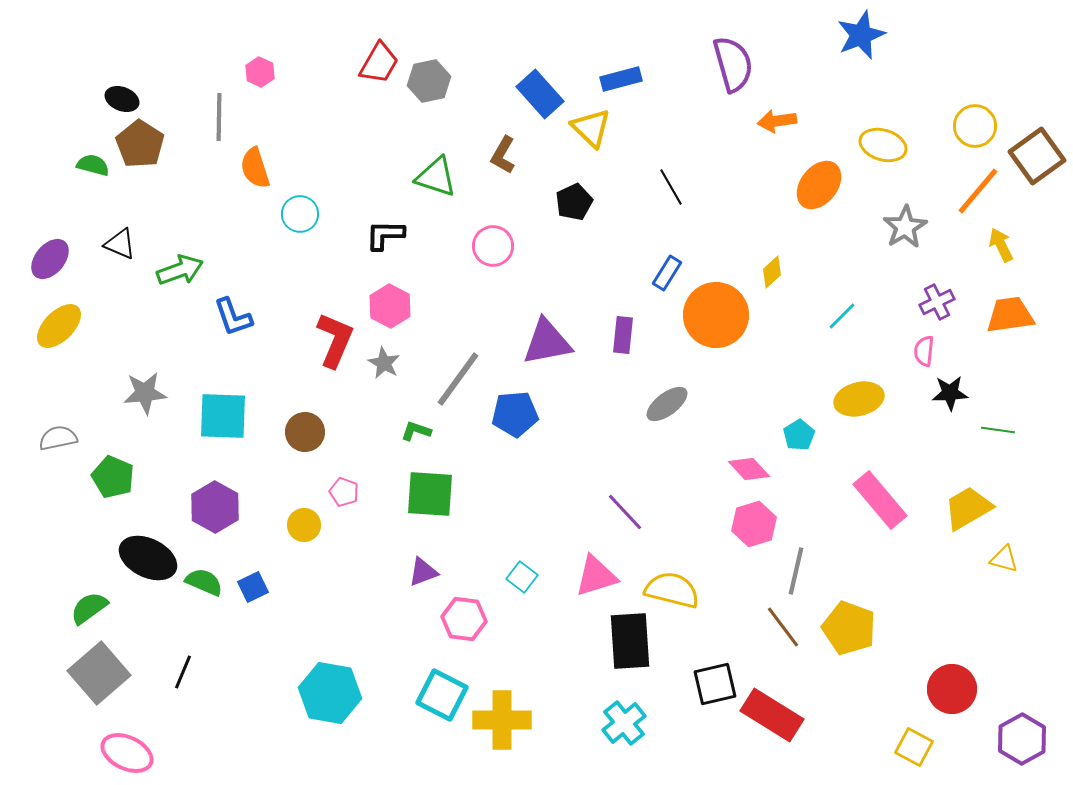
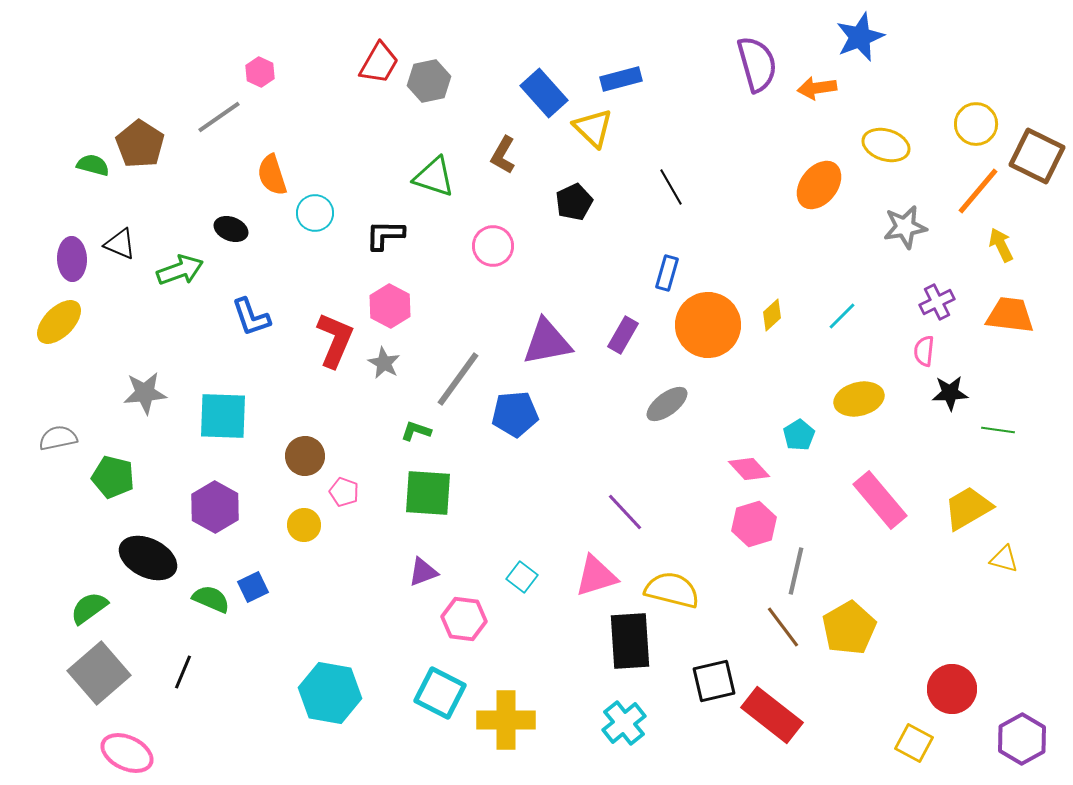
blue star at (861, 35): moved 1 px left, 2 px down
purple semicircle at (733, 64): moved 24 px right
blue rectangle at (540, 94): moved 4 px right, 1 px up
black ellipse at (122, 99): moved 109 px right, 130 px down
gray line at (219, 117): rotated 54 degrees clockwise
orange arrow at (777, 121): moved 40 px right, 33 px up
yellow circle at (975, 126): moved 1 px right, 2 px up
yellow triangle at (591, 128): moved 2 px right
yellow ellipse at (883, 145): moved 3 px right
brown square at (1037, 156): rotated 28 degrees counterclockwise
orange semicircle at (255, 168): moved 17 px right, 7 px down
green triangle at (436, 177): moved 2 px left
cyan circle at (300, 214): moved 15 px right, 1 px up
gray star at (905, 227): rotated 21 degrees clockwise
purple ellipse at (50, 259): moved 22 px right; rotated 42 degrees counterclockwise
yellow diamond at (772, 272): moved 43 px down
blue rectangle at (667, 273): rotated 16 degrees counterclockwise
orange circle at (716, 315): moved 8 px left, 10 px down
orange trapezoid at (1010, 315): rotated 15 degrees clockwise
blue L-shape at (233, 317): moved 18 px right
yellow ellipse at (59, 326): moved 4 px up
purple rectangle at (623, 335): rotated 24 degrees clockwise
brown circle at (305, 432): moved 24 px down
green pentagon at (113, 477): rotated 9 degrees counterclockwise
green square at (430, 494): moved 2 px left, 1 px up
green semicircle at (204, 582): moved 7 px right, 17 px down
yellow pentagon at (849, 628): rotated 22 degrees clockwise
black square at (715, 684): moved 1 px left, 3 px up
cyan square at (442, 695): moved 2 px left, 2 px up
red rectangle at (772, 715): rotated 6 degrees clockwise
yellow cross at (502, 720): moved 4 px right
yellow square at (914, 747): moved 4 px up
